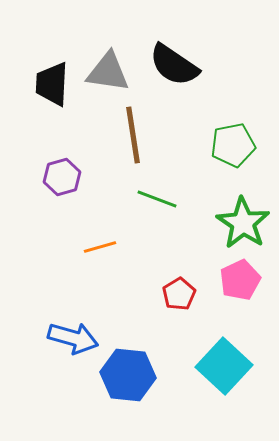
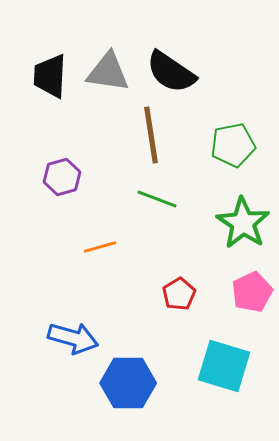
black semicircle: moved 3 px left, 7 px down
black trapezoid: moved 2 px left, 8 px up
brown line: moved 18 px right
pink pentagon: moved 12 px right, 12 px down
cyan square: rotated 26 degrees counterclockwise
blue hexagon: moved 8 px down; rotated 6 degrees counterclockwise
